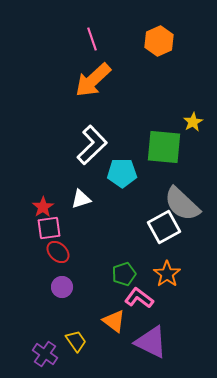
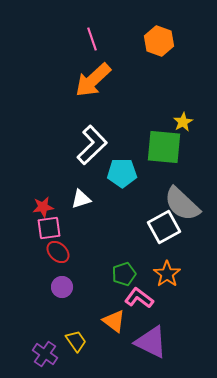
orange hexagon: rotated 16 degrees counterclockwise
yellow star: moved 10 px left
red star: rotated 25 degrees clockwise
